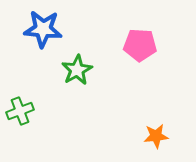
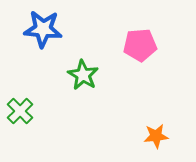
pink pentagon: rotated 8 degrees counterclockwise
green star: moved 6 px right, 5 px down; rotated 12 degrees counterclockwise
green cross: rotated 24 degrees counterclockwise
